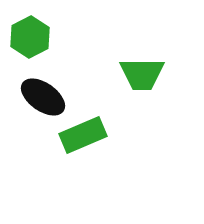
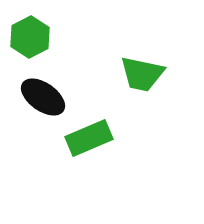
green trapezoid: rotated 12 degrees clockwise
green rectangle: moved 6 px right, 3 px down
